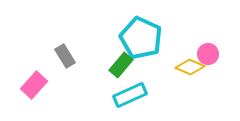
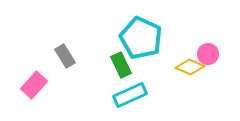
green rectangle: rotated 65 degrees counterclockwise
